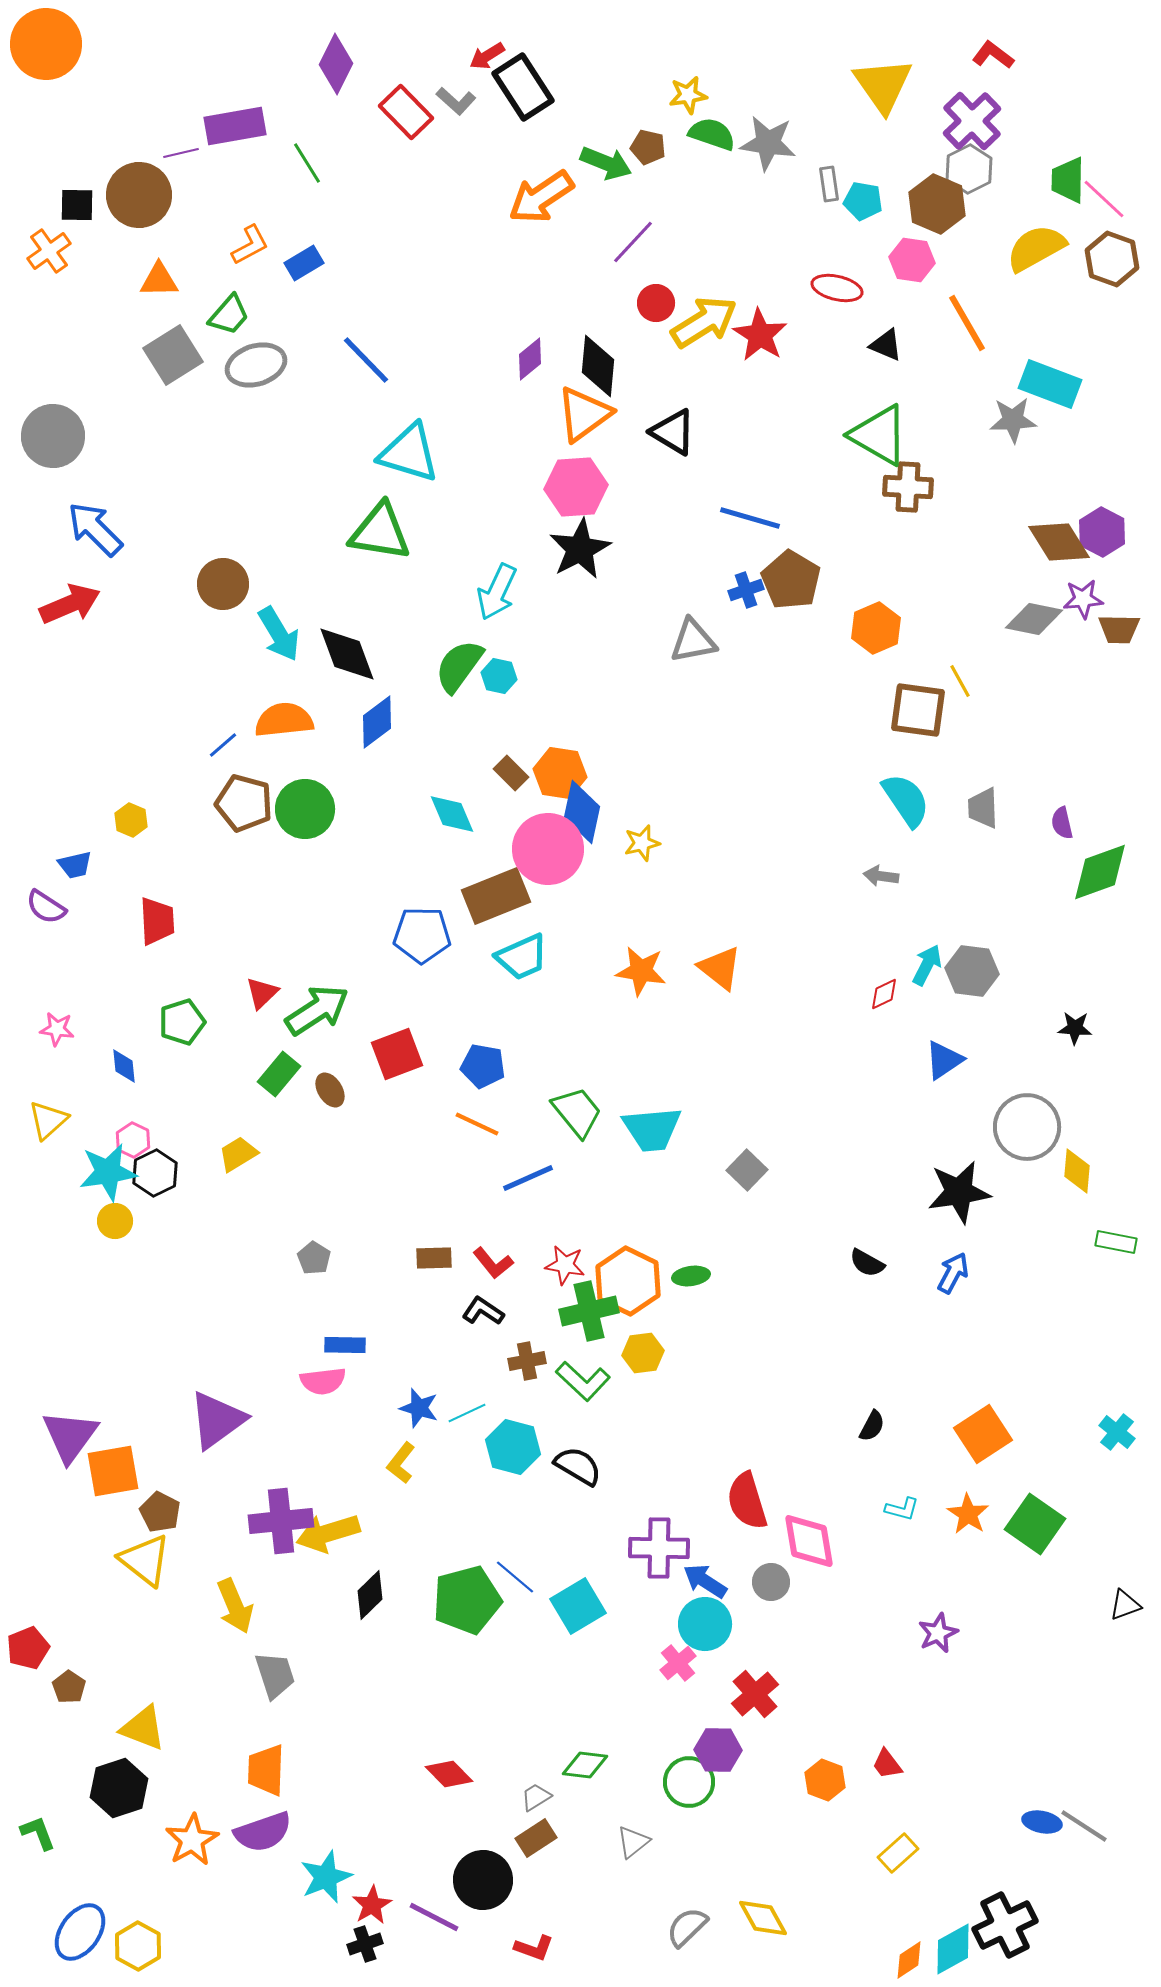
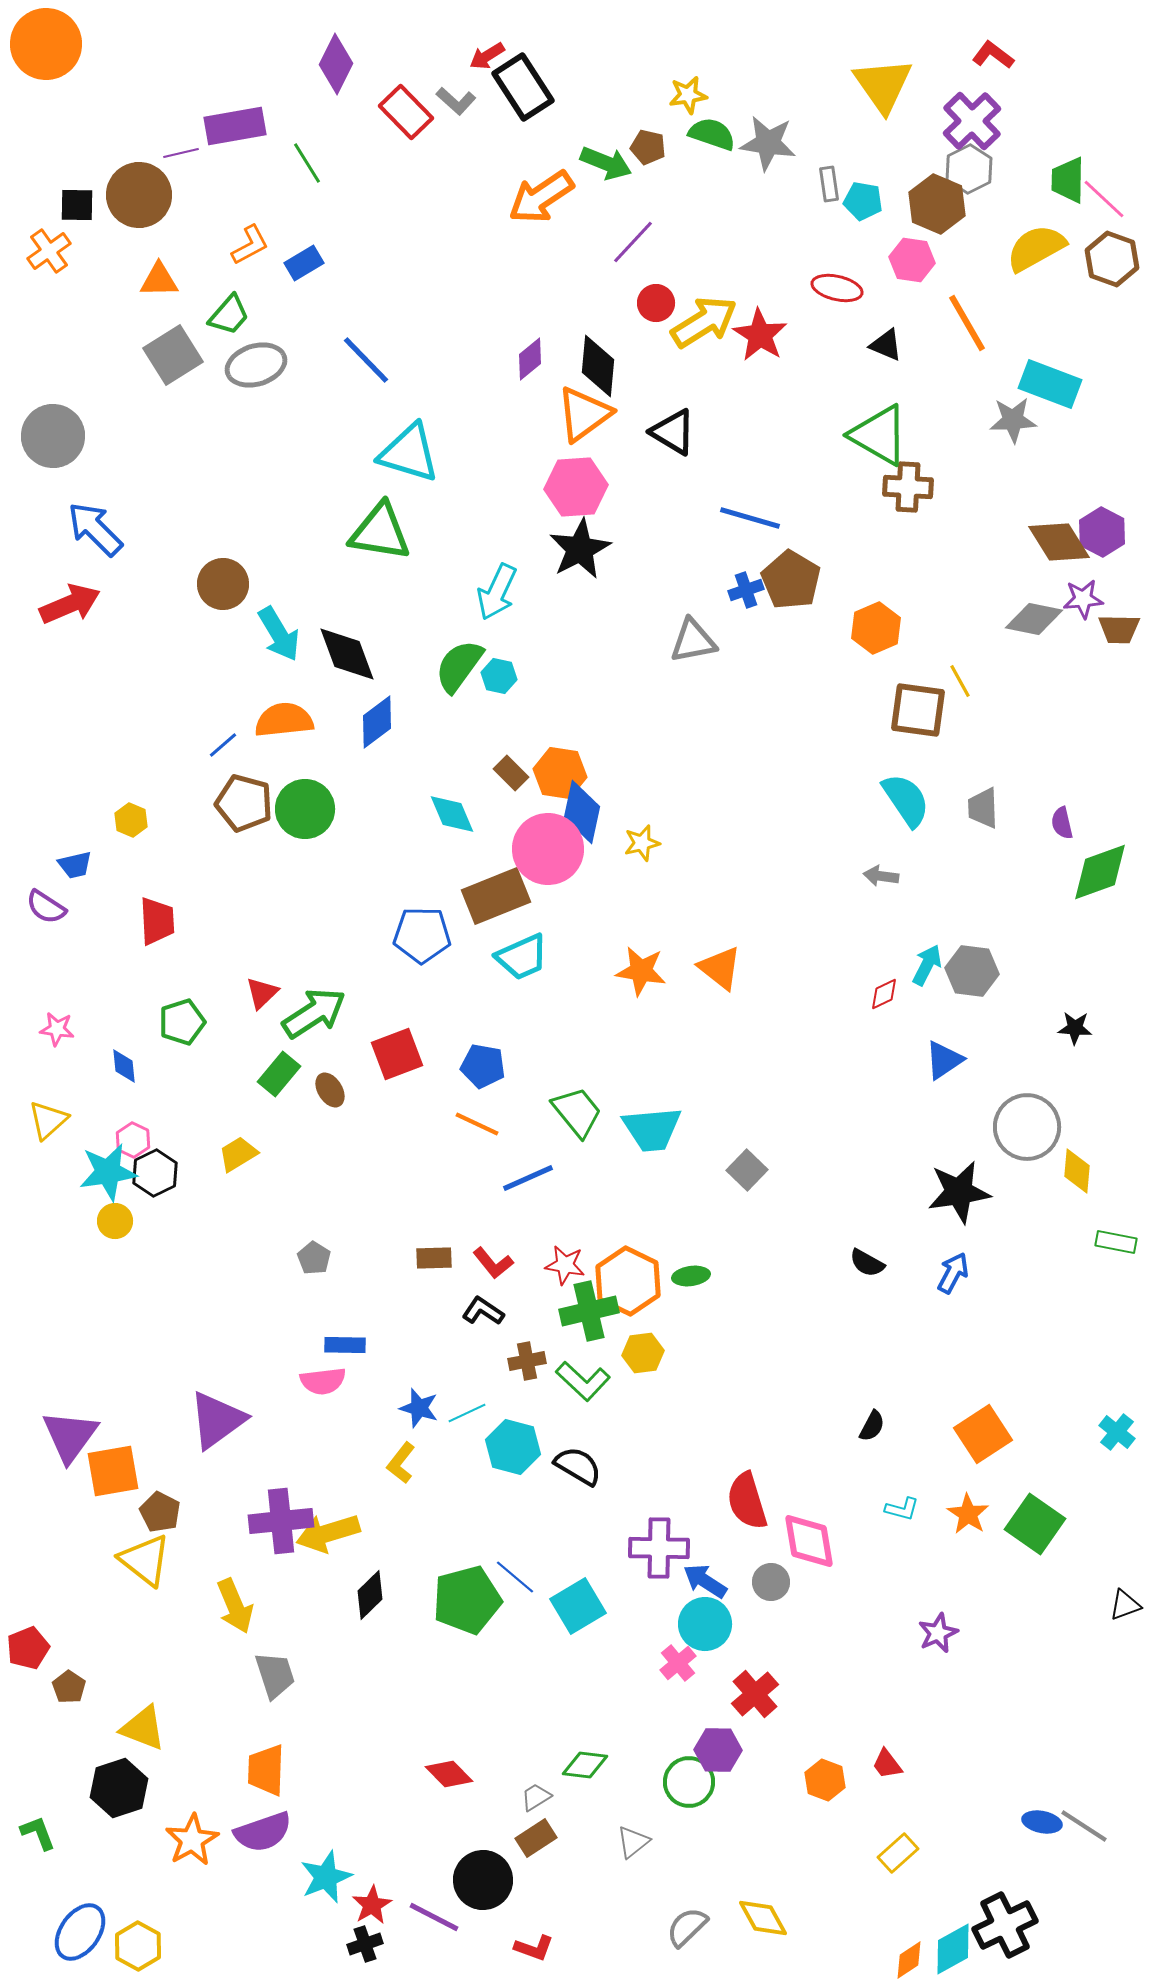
green arrow at (317, 1010): moved 3 px left, 3 px down
